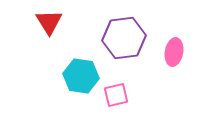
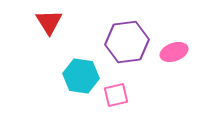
purple hexagon: moved 3 px right, 4 px down
pink ellipse: rotated 60 degrees clockwise
